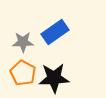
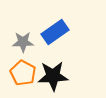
black star: moved 1 px left, 2 px up
